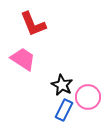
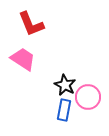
red L-shape: moved 2 px left
black star: moved 3 px right
blue rectangle: rotated 15 degrees counterclockwise
